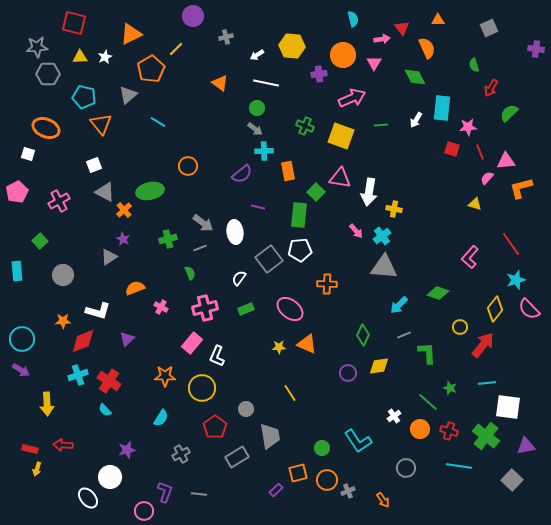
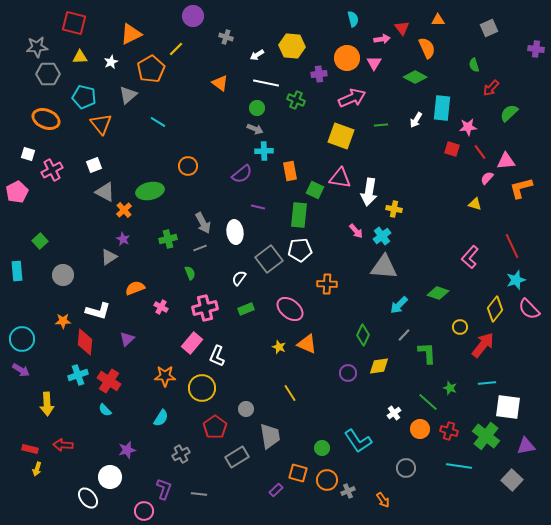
gray cross at (226, 37): rotated 32 degrees clockwise
orange circle at (343, 55): moved 4 px right, 3 px down
white star at (105, 57): moved 6 px right, 5 px down
green diamond at (415, 77): rotated 35 degrees counterclockwise
red arrow at (491, 88): rotated 12 degrees clockwise
green cross at (305, 126): moved 9 px left, 26 px up
orange ellipse at (46, 128): moved 9 px up
gray arrow at (255, 129): rotated 14 degrees counterclockwise
red line at (480, 152): rotated 14 degrees counterclockwise
orange rectangle at (288, 171): moved 2 px right
green square at (316, 192): moved 1 px left, 2 px up; rotated 18 degrees counterclockwise
pink cross at (59, 201): moved 7 px left, 31 px up
gray arrow at (203, 223): rotated 25 degrees clockwise
red line at (511, 244): moved 1 px right, 2 px down; rotated 10 degrees clockwise
gray line at (404, 335): rotated 24 degrees counterclockwise
red diamond at (83, 341): moved 2 px right, 1 px down; rotated 64 degrees counterclockwise
yellow star at (279, 347): rotated 24 degrees clockwise
white cross at (394, 416): moved 3 px up
orange square at (298, 473): rotated 30 degrees clockwise
purple L-shape at (165, 492): moved 1 px left, 3 px up
